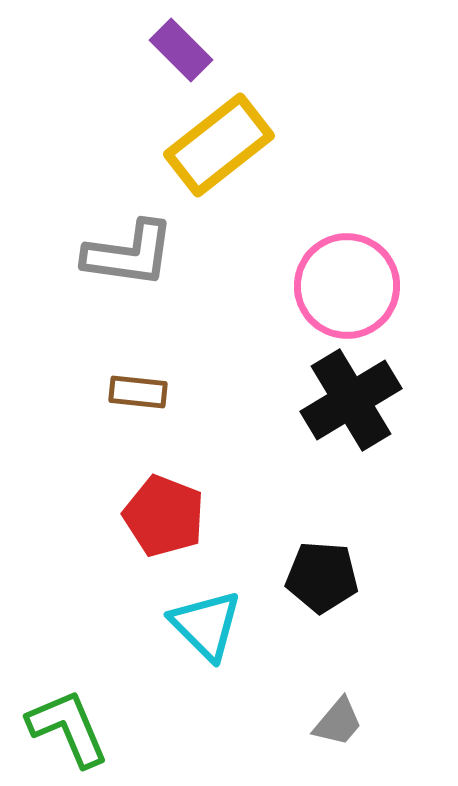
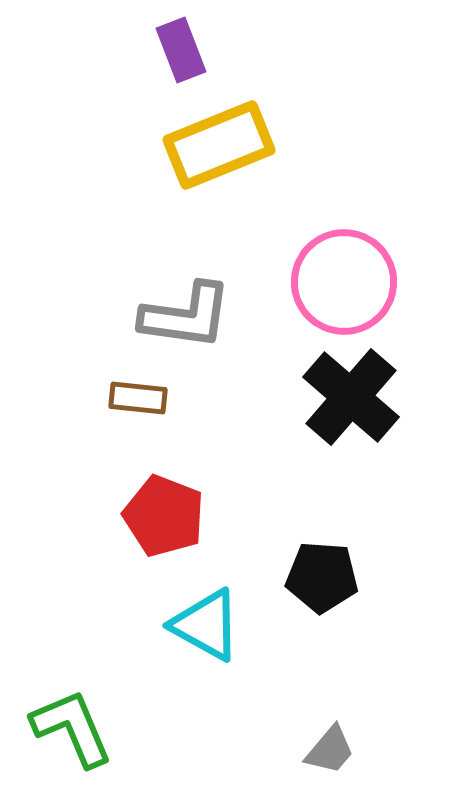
purple rectangle: rotated 24 degrees clockwise
yellow rectangle: rotated 16 degrees clockwise
gray L-shape: moved 57 px right, 62 px down
pink circle: moved 3 px left, 4 px up
brown rectangle: moved 6 px down
black cross: moved 3 px up; rotated 18 degrees counterclockwise
cyan triangle: rotated 16 degrees counterclockwise
gray trapezoid: moved 8 px left, 28 px down
green L-shape: moved 4 px right
